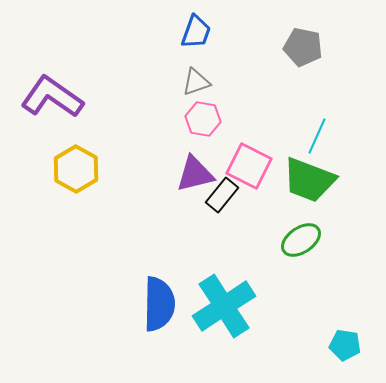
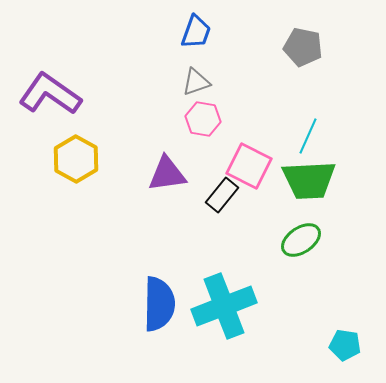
purple L-shape: moved 2 px left, 3 px up
cyan line: moved 9 px left
yellow hexagon: moved 10 px up
purple triangle: moved 28 px left; rotated 6 degrees clockwise
green trapezoid: rotated 24 degrees counterclockwise
cyan cross: rotated 12 degrees clockwise
